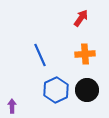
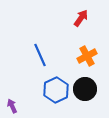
orange cross: moved 2 px right, 2 px down; rotated 24 degrees counterclockwise
black circle: moved 2 px left, 1 px up
purple arrow: rotated 24 degrees counterclockwise
